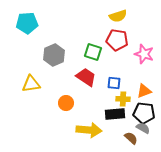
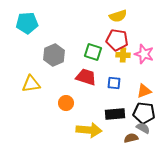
red trapezoid: rotated 15 degrees counterclockwise
yellow cross: moved 44 px up
brown semicircle: rotated 56 degrees counterclockwise
